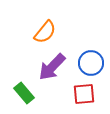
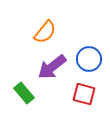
blue circle: moved 2 px left, 4 px up
purple arrow: rotated 8 degrees clockwise
red square: rotated 20 degrees clockwise
